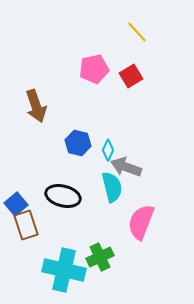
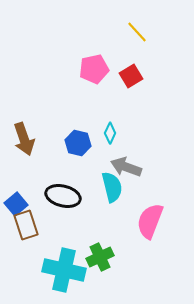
brown arrow: moved 12 px left, 33 px down
cyan diamond: moved 2 px right, 17 px up
pink semicircle: moved 9 px right, 1 px up
